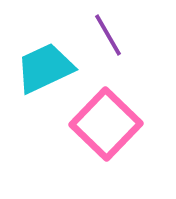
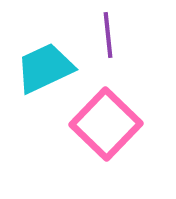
purple line: rotated 24 degrees clockwise
